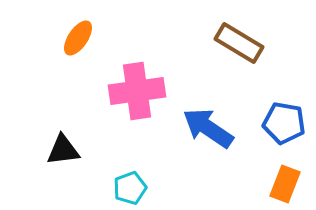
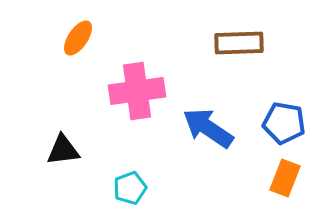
brown rectangle: rotated 33 degrees counterclockwise
orange rectangle: moved 6 px up
